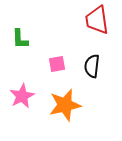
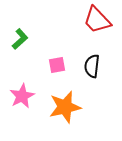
red trapezoid: rotated 36 degrees counterclockwise
green L-shape: rotated 130 degrees counterclockwise
pink square: moved 1 px down
orange star: moved 2 px down
